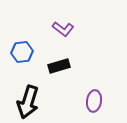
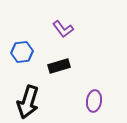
purple L-shape: rotated 15 degrees clockwise
